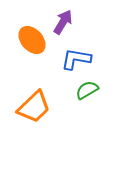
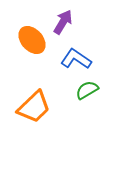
blue L-shape: rotated 24 degrees clockwise
